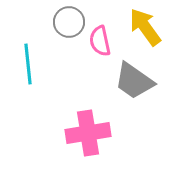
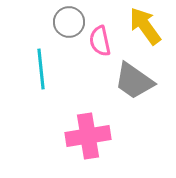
yellow arrow: moved 1 px up
cyan line: moved 13 px right, 5 px down
pink cross: moved 3 px down
